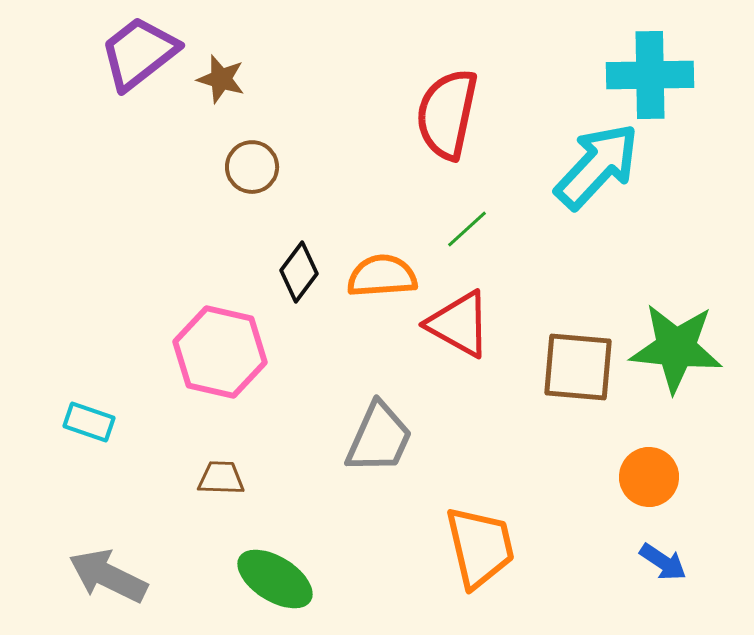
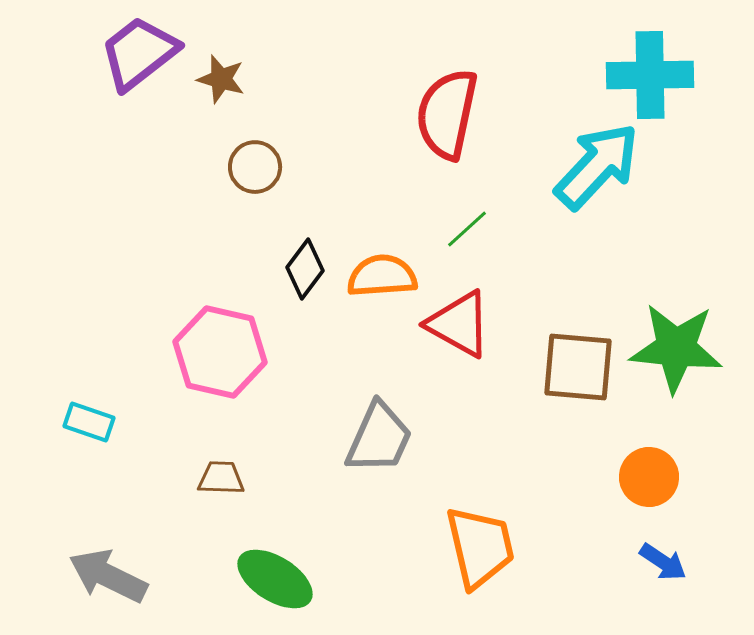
brown circle: moved 3 px right
black diamond: moved 6 px right, 3 px up
